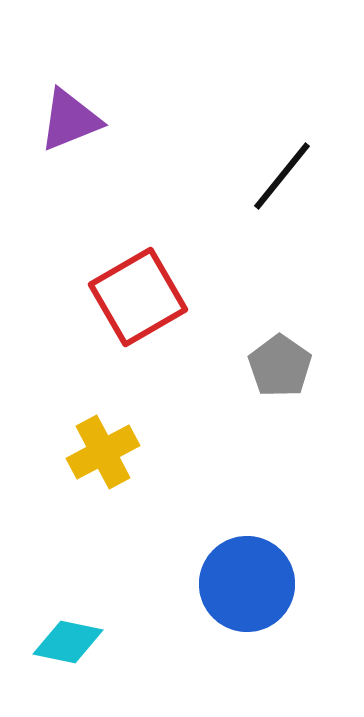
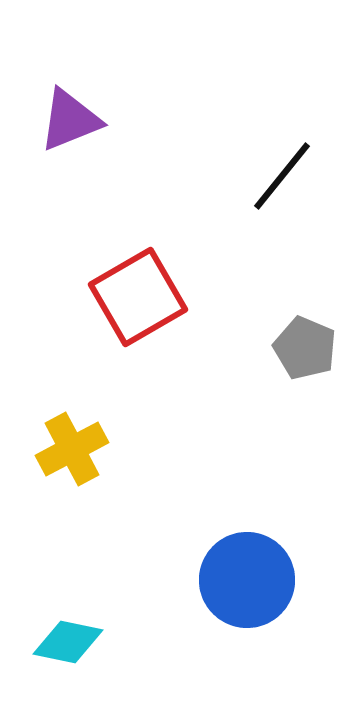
gray pentagon: moved 25 px right, 18 px up; rotated 12 degrees counterclockwise
yellow cross: moved 31 px left, 3 px up
blue circle: moved 4 px up
